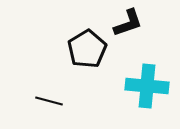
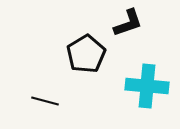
black pentagon: moved 1 px left, 5 px down
black line: moved 4 px left
